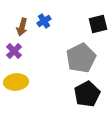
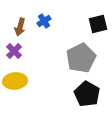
brown arrow: moved 2 px left
yellow ellipse: moved 1 px left, 1 px up
black pentagon: rotated 15 degrees counterclockwise
